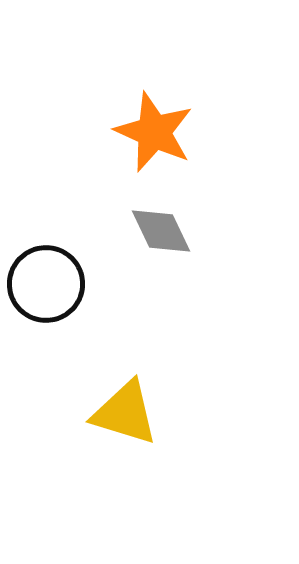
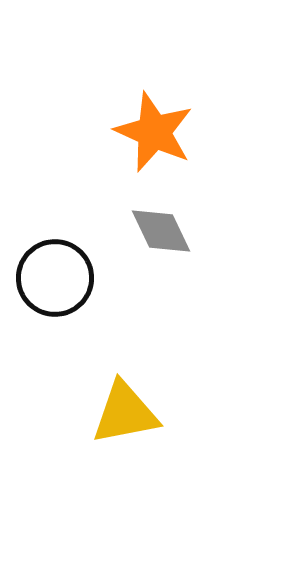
black circle: moved 9 px right, 6 px up
yellow triangle: rotated 28 degrees counterclockwise
